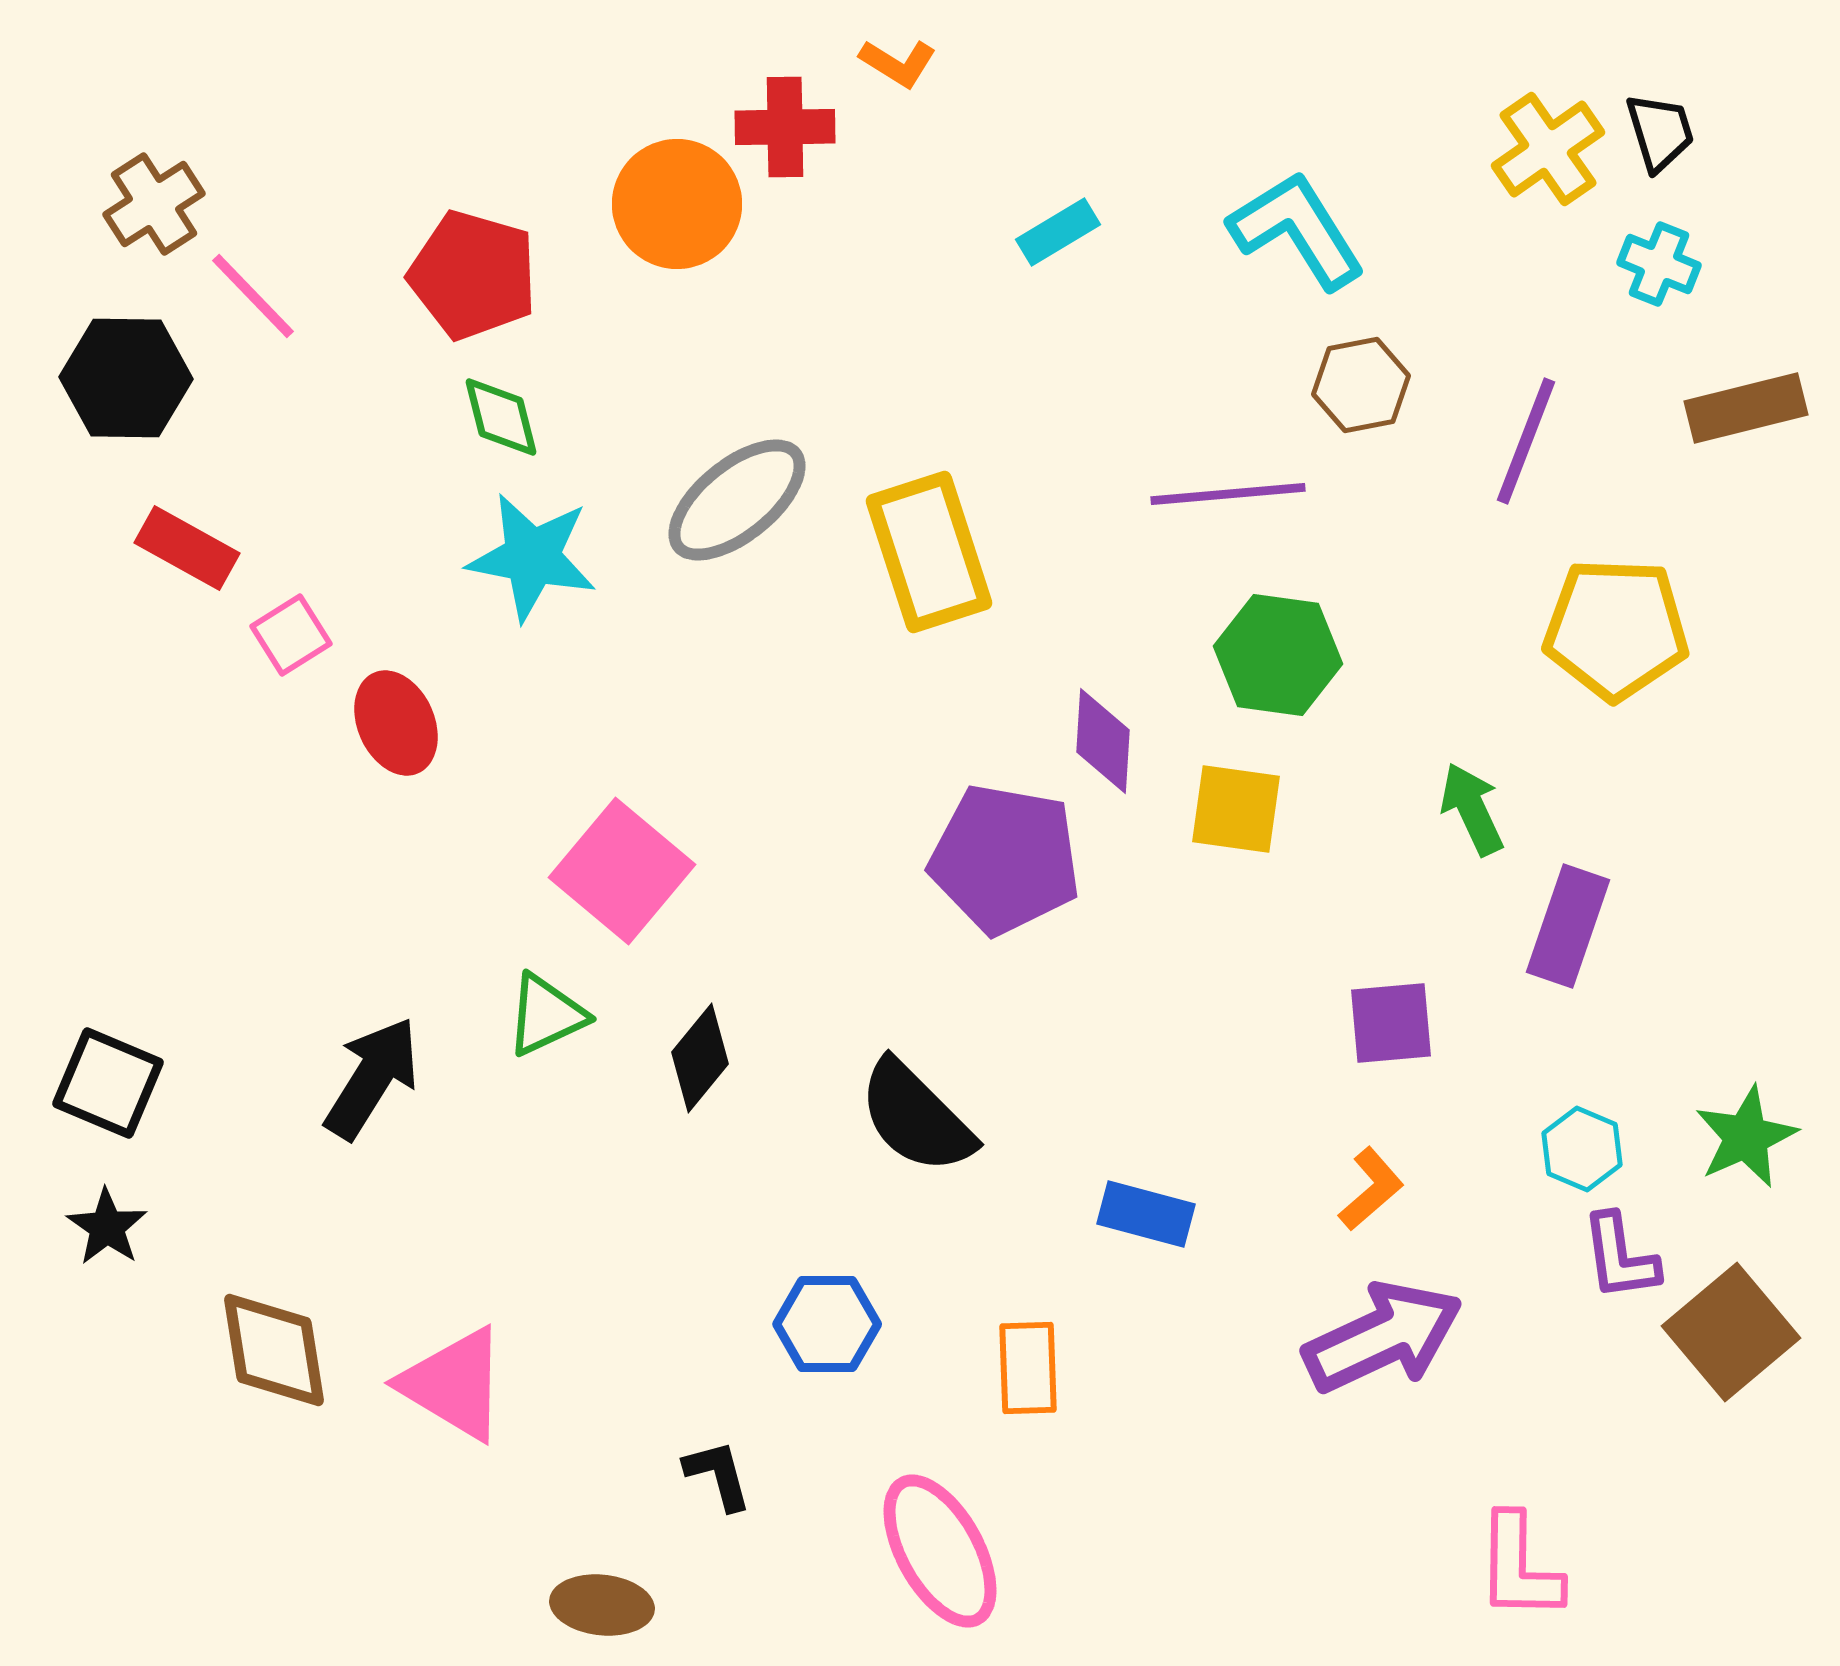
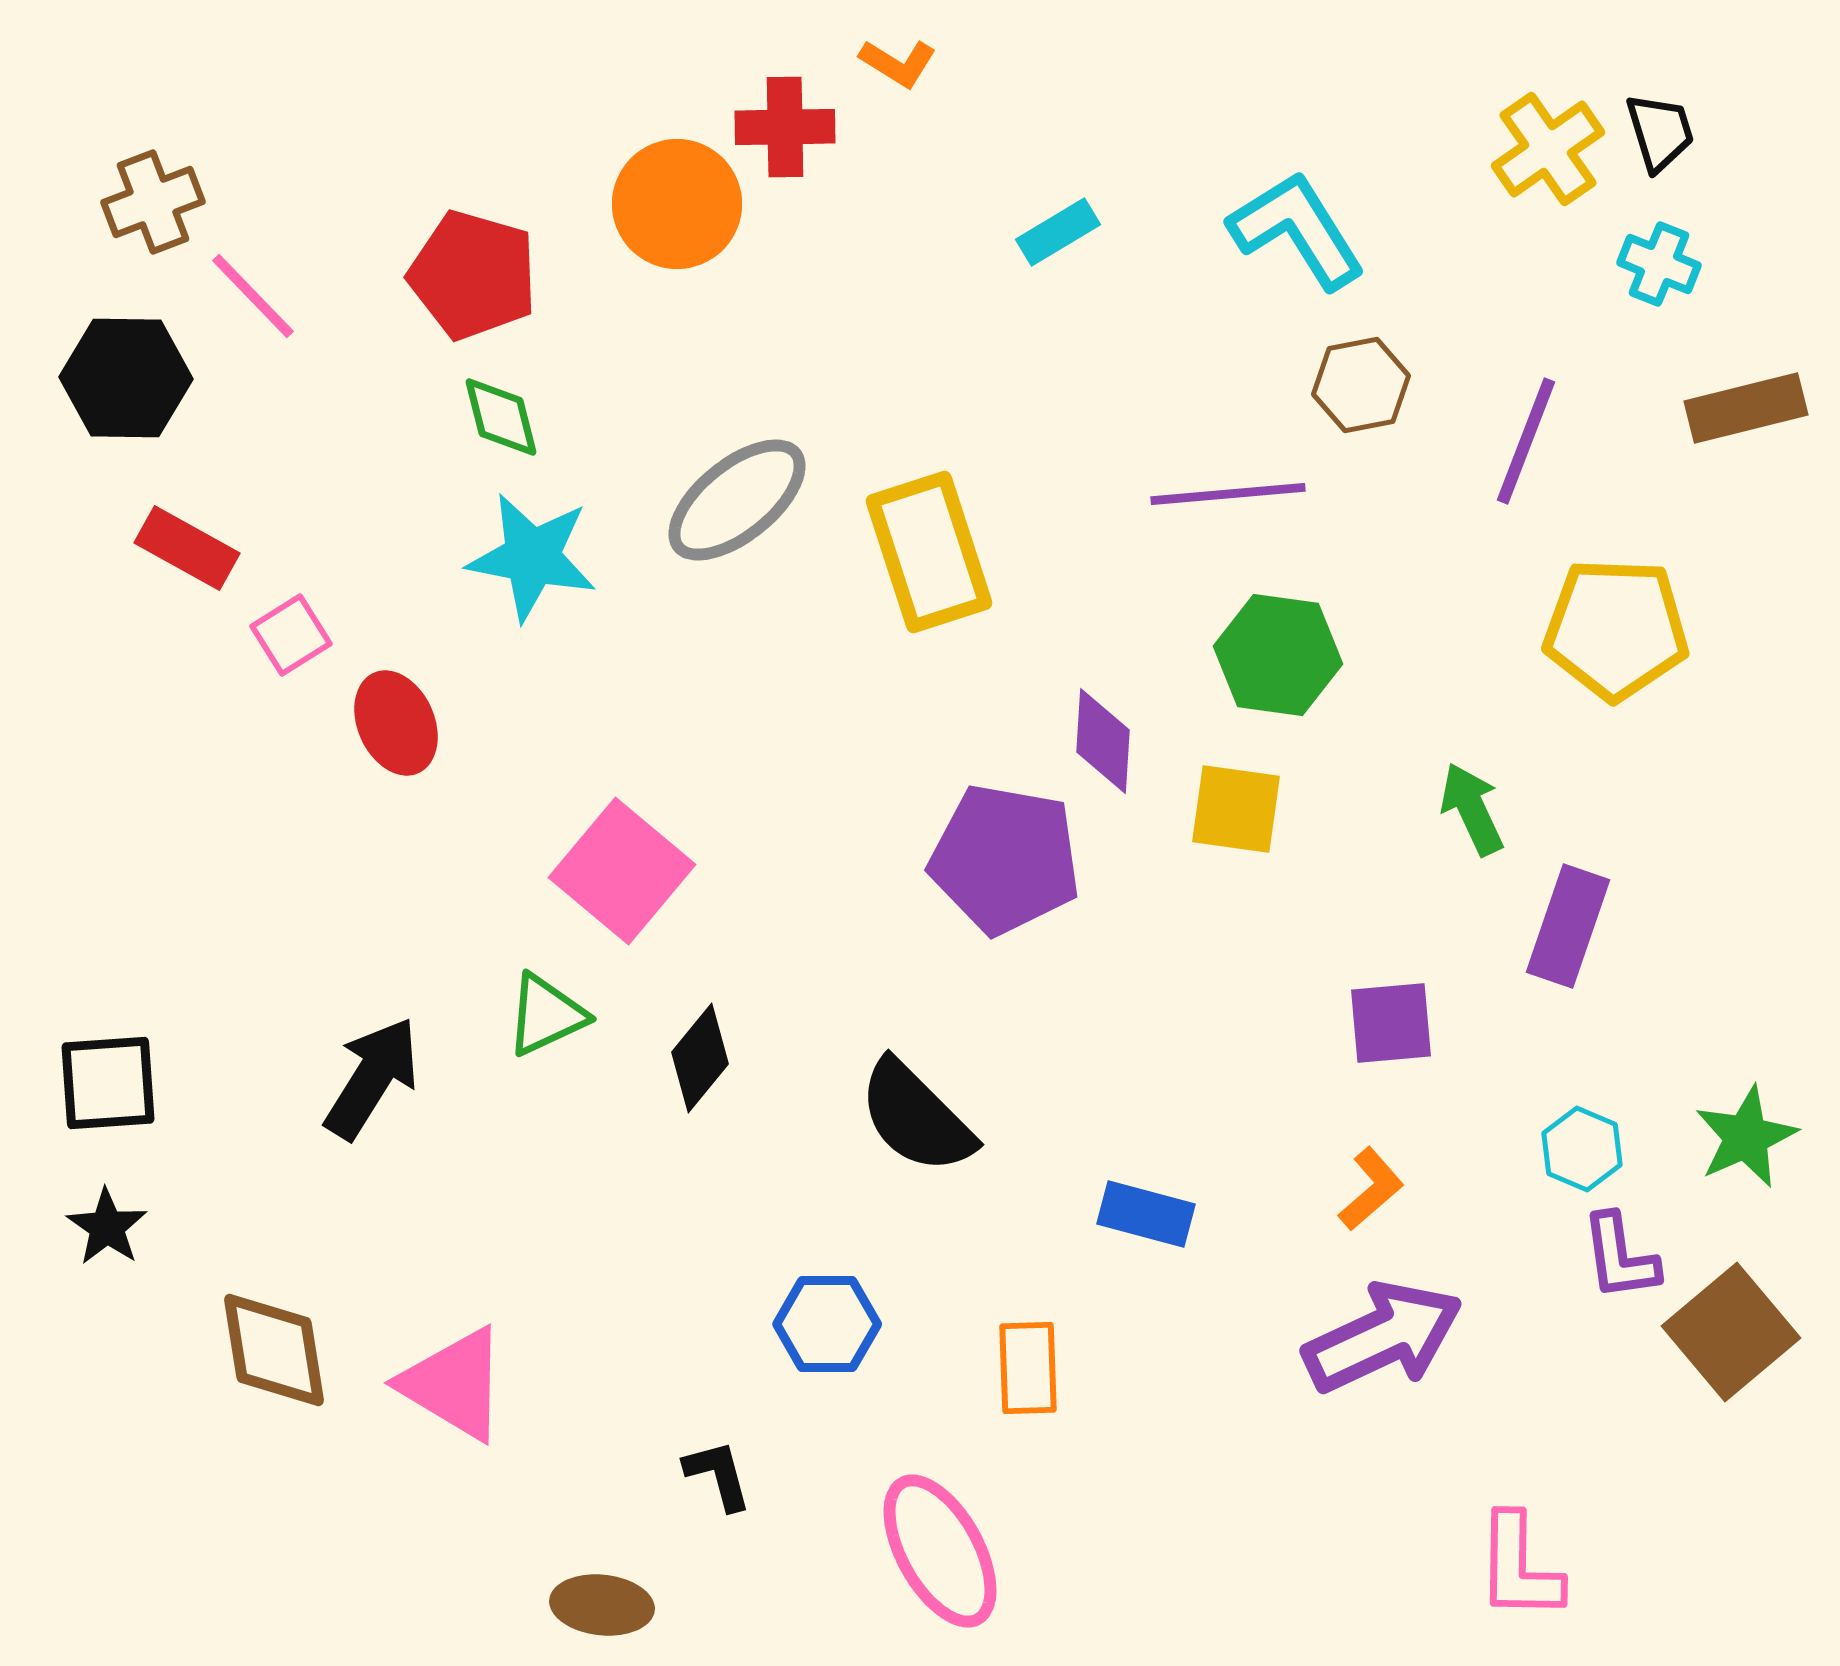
brown cross at (154, 204): moved 1 px left, 2 px up; rotated 12 degrees clockwise
black square at (108, 1083): rotated 27 degrees counterclockwise
